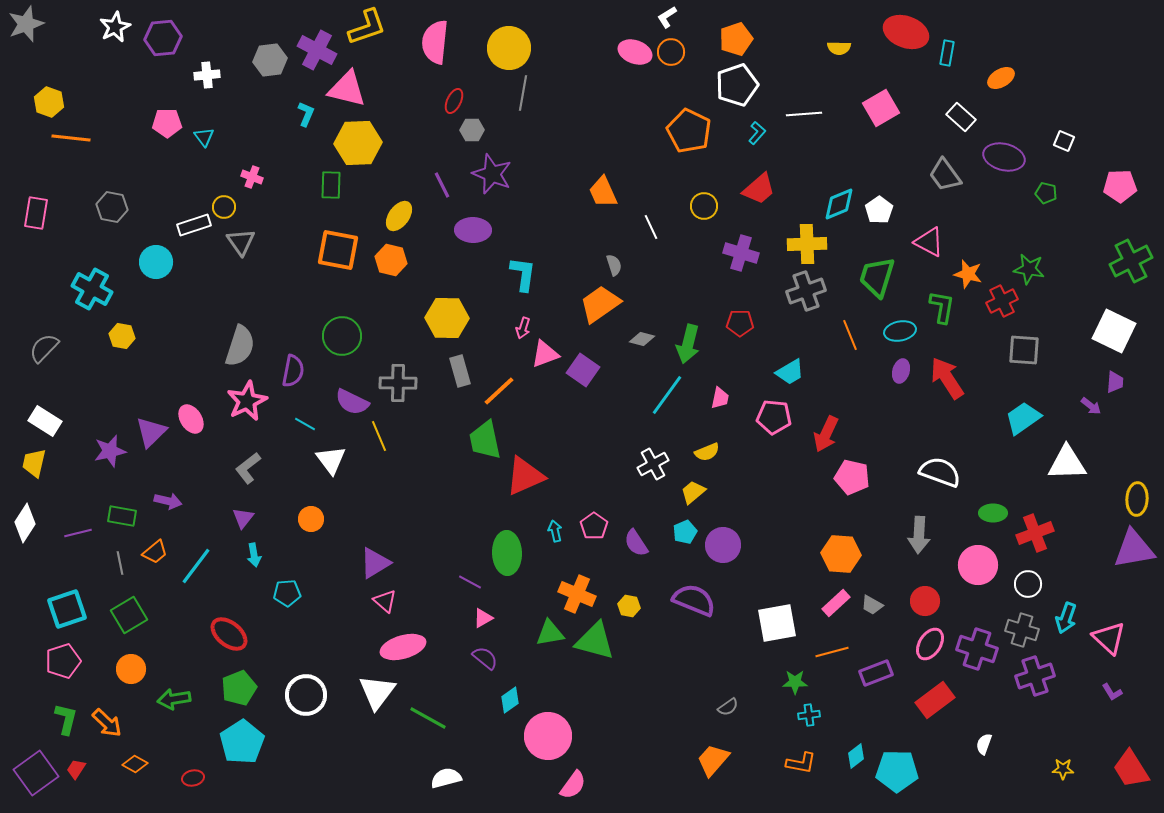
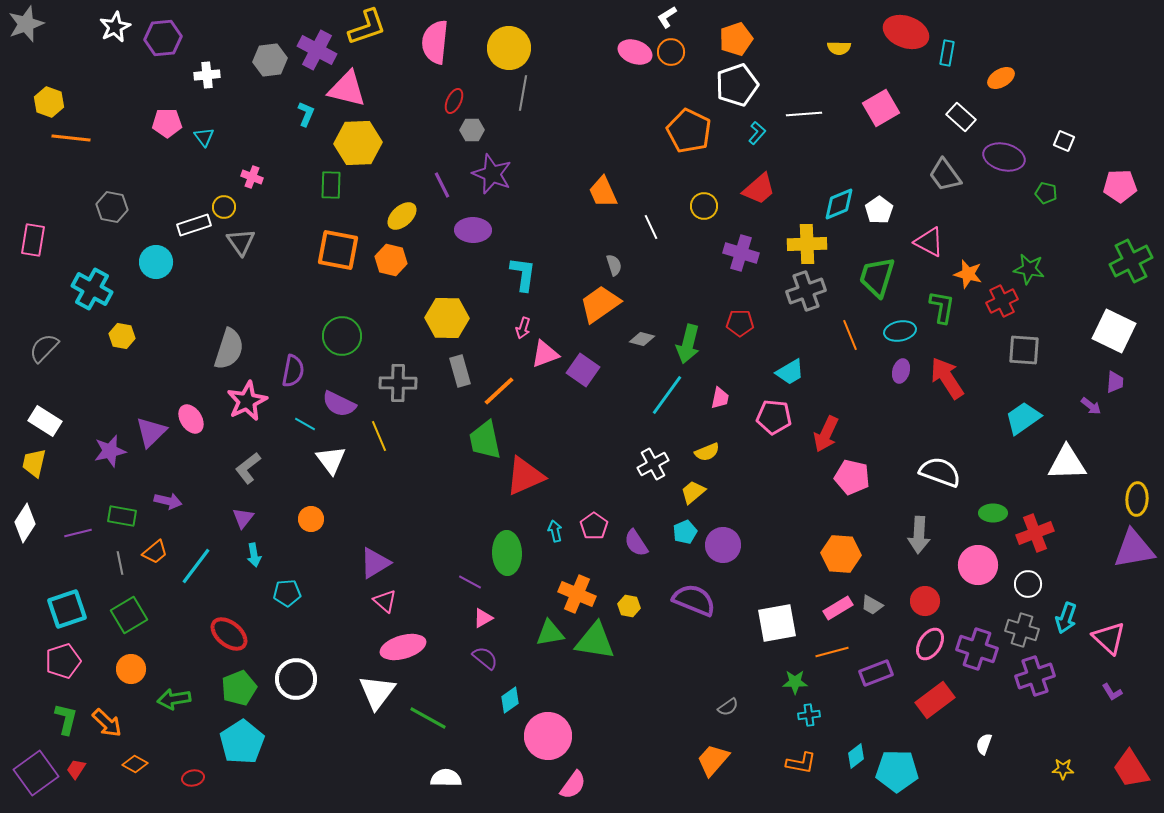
pink rectangle at (36, 213): moved 3 px left, 27 px down
yellow ellipse at (399, 216): moved 3 px right; rotated 12 degrees clockwise
gray semicircle at (240, 346): moved 11 px left, 3 px down
purple semicircle at (352, 402): moved 13 px left, 2 px down
pink rectangle at (836, 603): moved 2 px right, 5 px down; rotated 12 degrees clockwise
green triangle at (595, 641): rotated 6 degrees counterclockwise
white circle at (306, 695): moved 10 px left, 16 px up
white semicircle at (446, 778): rotated 16 degrees clockwise
